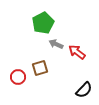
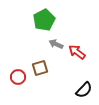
green pentagon: moved 1 px right, 3 px up
